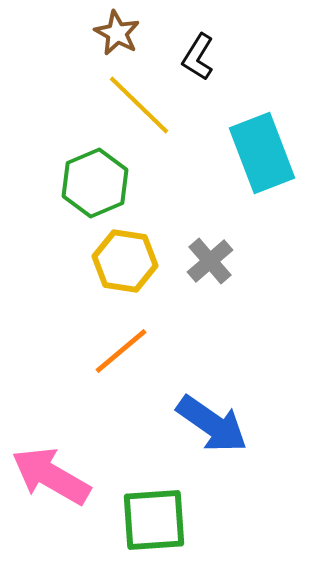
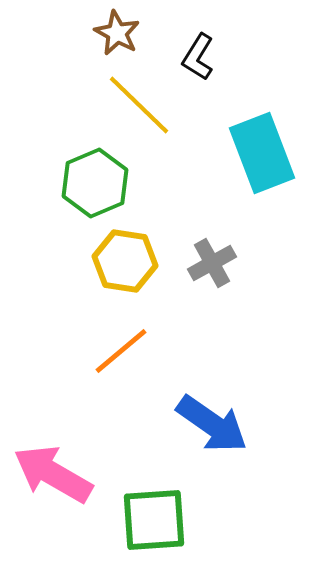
gray cross: moved 2 px right, 2 px down; rotated 12 degrees clockwise
pink arrow: moved 2 px right, 2 px up
